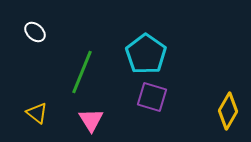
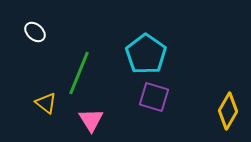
green line: moved 3 px left, 1 px down
purple square: moved 2 px right
yellow triangle: moved 9 px right, 10 px up
